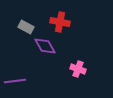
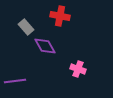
red cross: moved 6 px up
gray rectangle: rotated 21 degrees clockwise
